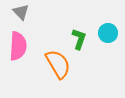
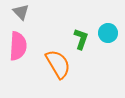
green L-shape: moved 2 px right
